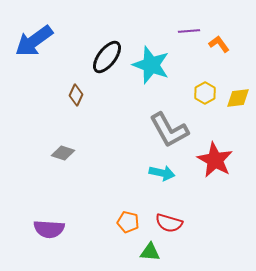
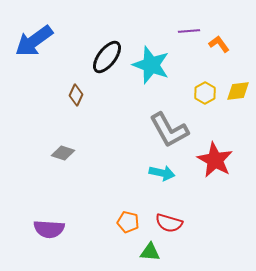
yellow diamond: moved 7 px up
